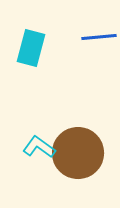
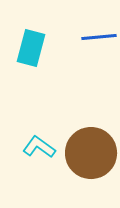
brown circle: moved 13 px right
